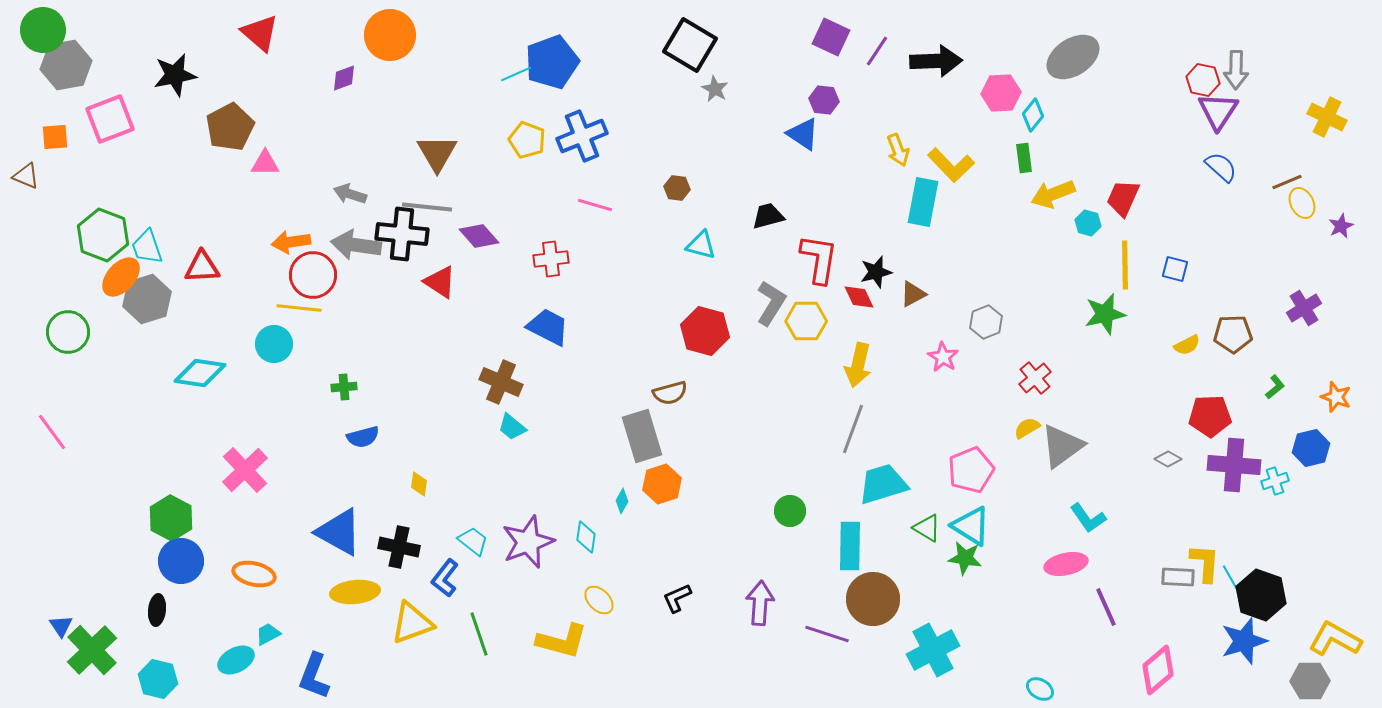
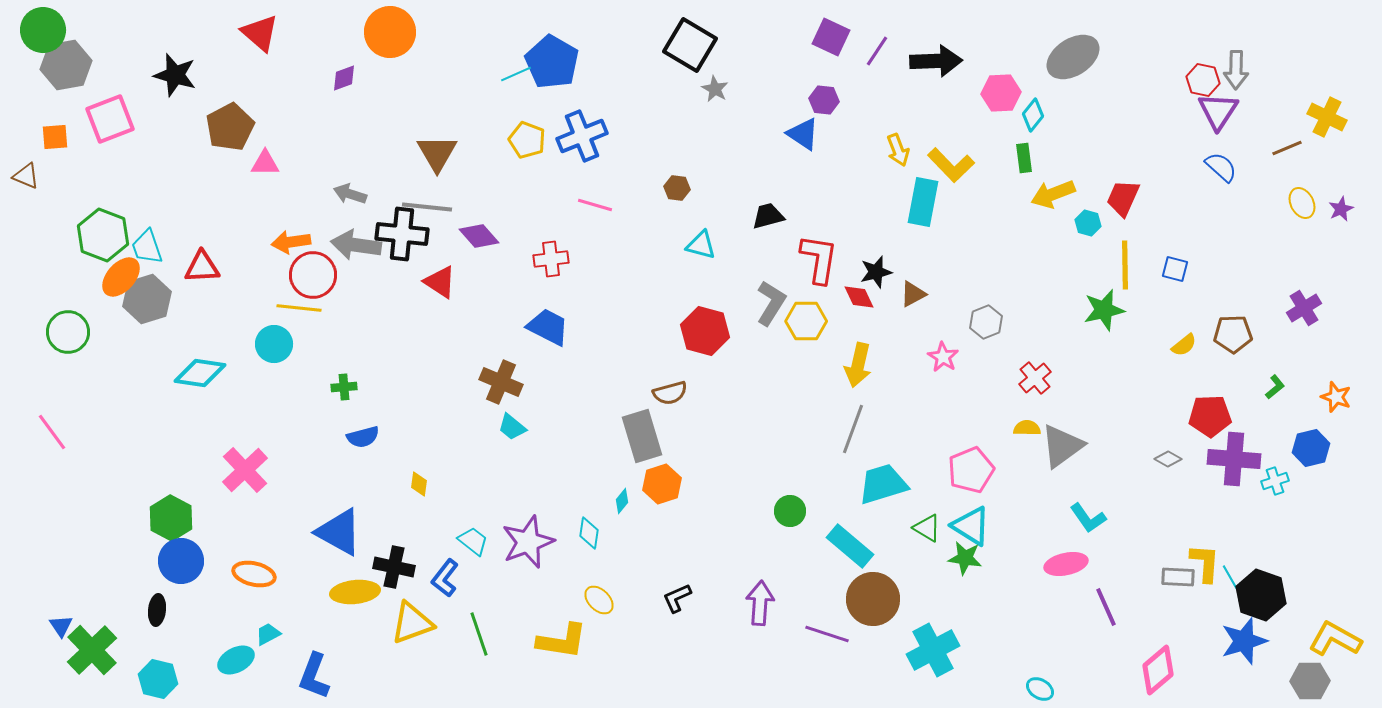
orange circle at (390, 35): moved 3 px up
blue pentagon at (552, 62): rotated 22 degrees counterclockwise
black star at (175, 75): rotated 27 degrees clockwise
brown line at (1287, 182): moved 34 px up
purple star at (1341, 226): moved 17 px up
green star at (1105, 314): moved 1 px left, 4 px up
yellow semicircle at (1187, 345): moved 3 px left; rotated 12 degrees counterclockwise
yellow semicircle at (1027, 428): rotated 32 degrees clockwise
purple cross at (1234, 465): moved 6 px up
cyan diamond at (622, 501): rotated 10 degrees clockwise
cyan diamond at (586, 537): moved 3 px right, 4 px up
cyan rectangle at (850, 546): rotated 51 degrees counterclockwise
black cross at (399, 547): moved 5 px left, 20 px down
yellow L-shape at (562, 641): rotated 6 degrees counterclockwise
